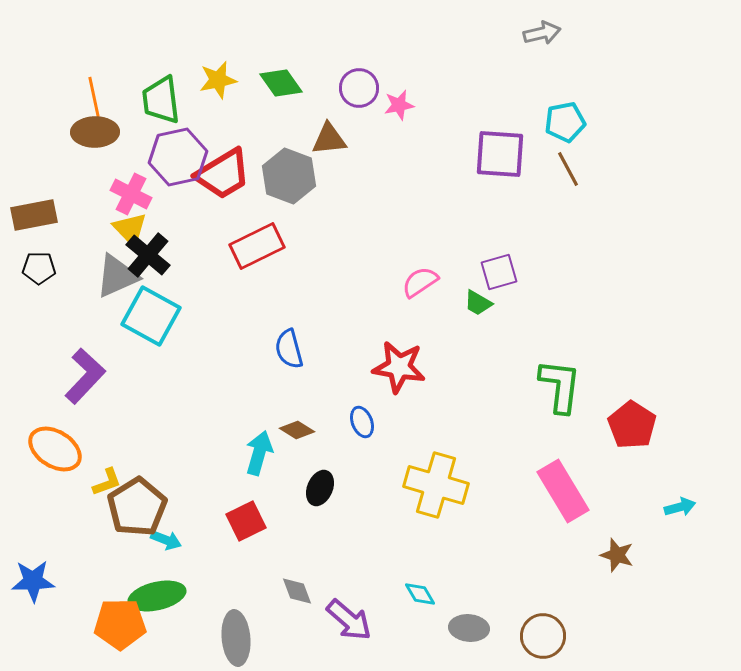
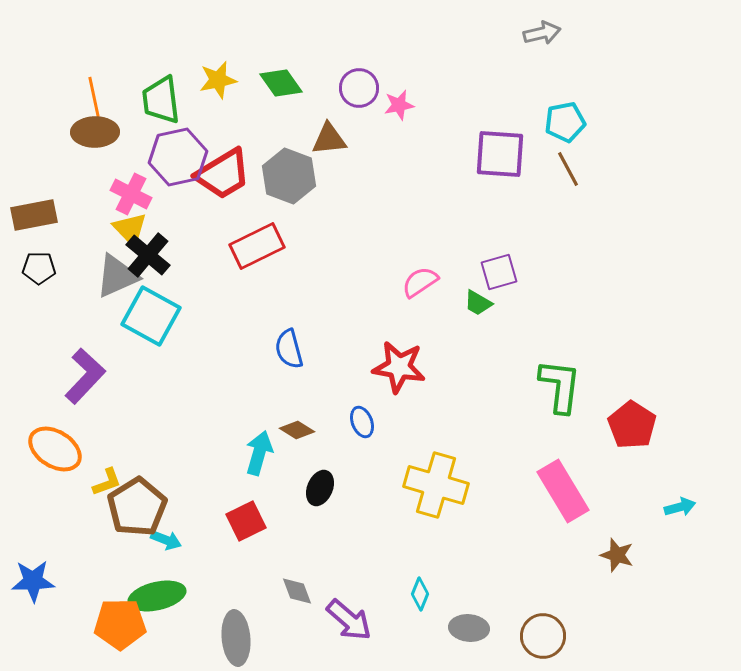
cyan diamond at (420, 594): rotated 52 degrees clockwise
